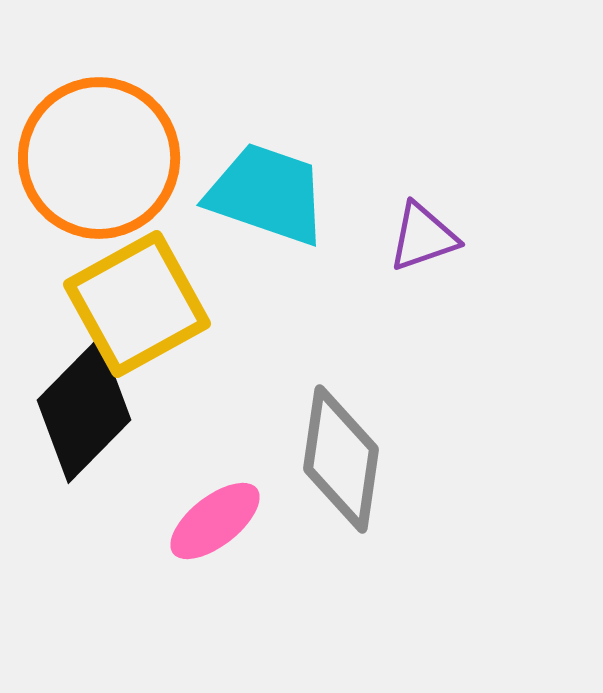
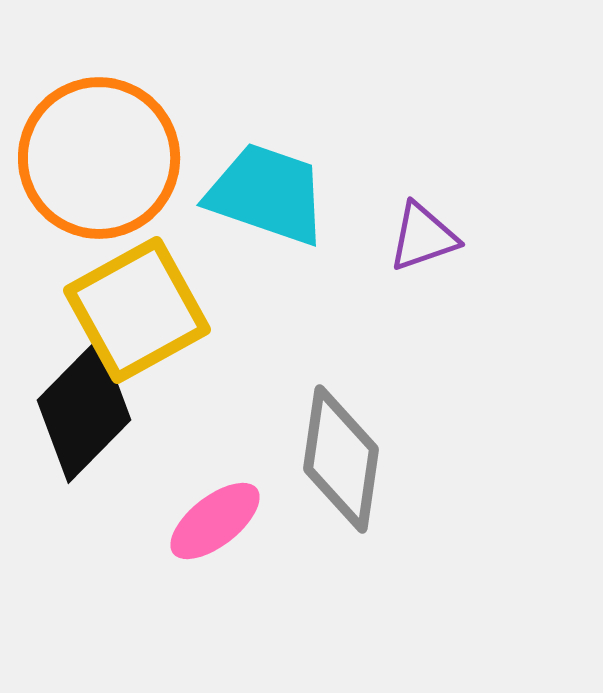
yellow square: moved 6 px down
